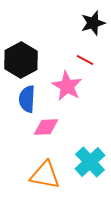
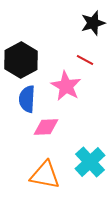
pink star: moved 1 px left
